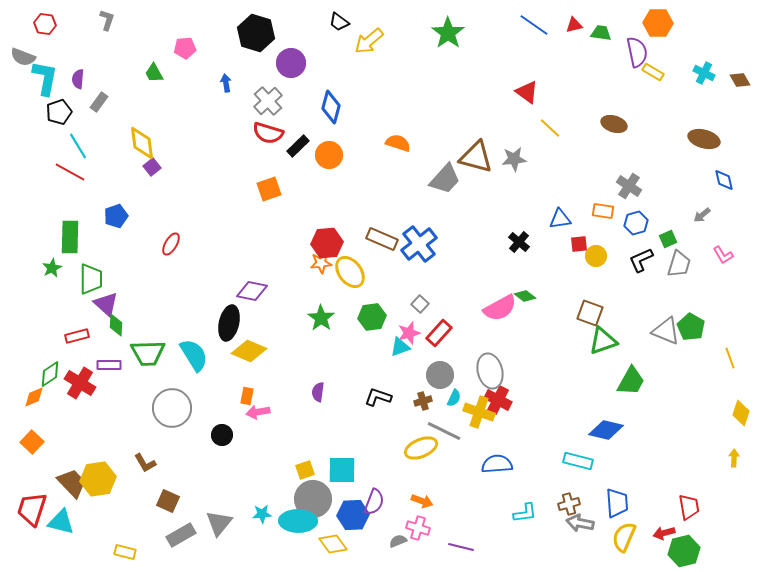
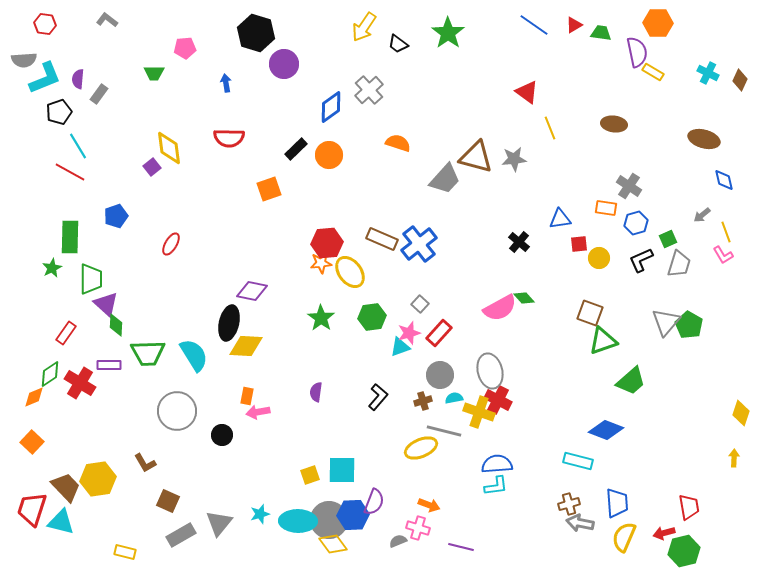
gray L-shape at (107, 20): rotated 70 degrees counterclockwise
black trapezoid at (339, 22): moved 59 px right, 22 px down
red triangle at (574, 25): rotated 18 degrees counterclockwise
yellow arrow at (369, 41): moved 5 px left, 14 px up; rotated 16 degrees counterclockwise
gray semicircle at (23, 57): moved 1 px right, 3 px down; rotated 25 degrees counterclockwise
purple circle at (291, 63): moved 7 px left, 1 px down
green trapezoid at (154, 73): rotated 60 degrees counterclockwise
cyan cross at (704, 73): moved 4 px right
cyan L-shape at (45, 78): rotated 57 degrees clockwise
brown diamond at (740, 80): rotated 55 degrees clockwise
gray cross at (268, 101): moved 101 px right, 11 px up
gray rectangle at (99, 102): moved 8 px up
blue diamond at (331, 107): rotated 40 degrees clockwise
brown ellipse at (614, 124): rotated 10 degrees counterclockwise
yellow line at (550, 128): rotated 25 degrees clockwise
red semicircle at (268, 133): moved 39 px left, 5 px down; rotated 16 degrees counterclockwise
yellow diamond at (142, 143): moved 27 px right, 5 px down
black rectangle at (298, 146): moved 2 px left, 3 px down
orange rectangle at (603, 211): moved 3 px right, 3 px up
yellow circle at (596, 256): moved 3 px right, 2 px down
green diamond at (525, 296): moved 1 px left, 2 px down; rotated 10 degrees clockwise
green pentagon at (691, 327): moved 2 px left, 2 px up
gray triangle at (666, 331): moved 9 px up; rotated 48 degrees clockwise
red rectangle at (77, 336): moved 11 px left, 3 px up; rotated 40 degrees counterclockwise
yellow diamond at (249, 351): moved 3 px left, 5 px up; rotated 20 degrees counterclockwise
yellow line at (730, 358): moved 4 px left, 126 px up
green trapezoid at (631, 381): rotated 20 degrees clockwise
purple semicircle at (318, 392): moved 2 px left
black L-shape at (378, 397): rotated 112 degrees clockwise
cyan semicircle at (454, 398): rotated 126 degrees counterclockwise
gray circle at (172, 408): moved 5 px right, 3 px down
blue diamond at (606, 430): rotated 8 degrees clockwise
gray line at (444, 431): rotated 12 degrees counterclockwise
yellow square at (305, 470): moved 5 px right, 5 px down
brown trapezoid at (72, 483): moved 6 px left, 4 px down
gray circle at (313, 499): moved 16 px right, 21 px down
orange arrow at (422, 501): moved 7 px right, 4 px down
cyan L-shape at (525, 513): moved 29 px left, 27 px up
cyan star at (262, 514): moved 2 px left; rotated 12 degrees counterclockwise
